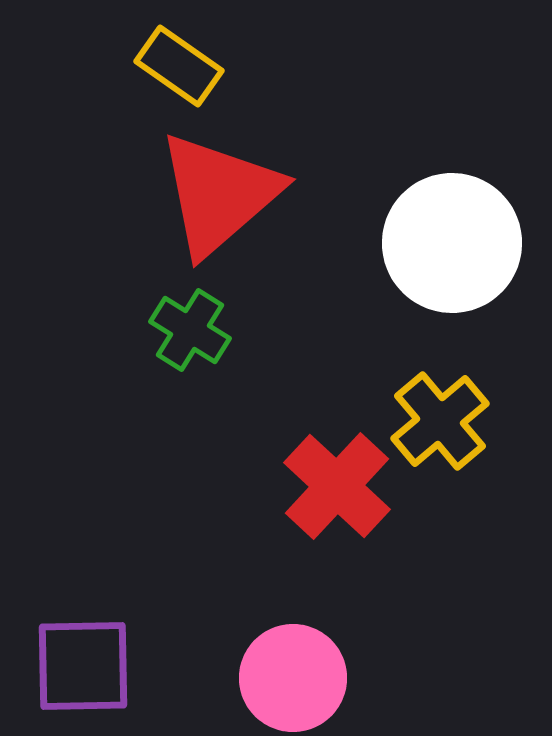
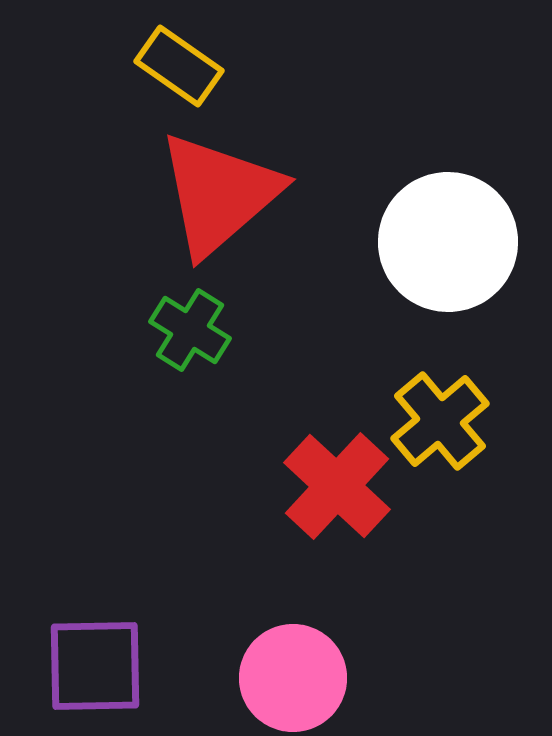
white circle: moved 4 px left, 1 px up
purple square: moved 12 px right
